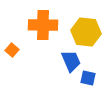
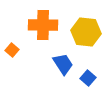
blue trapezoid: moved 8 px left, 3 px down; rotated 10 degrees counterclockwise
blue square: rotated 28 degrees clockwise
